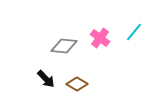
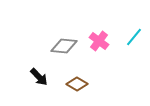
cyan line: moved 5 px down
pink cross: moved 1 px left, 3 px down
black arrow: moved 7 px left, 2 px up
